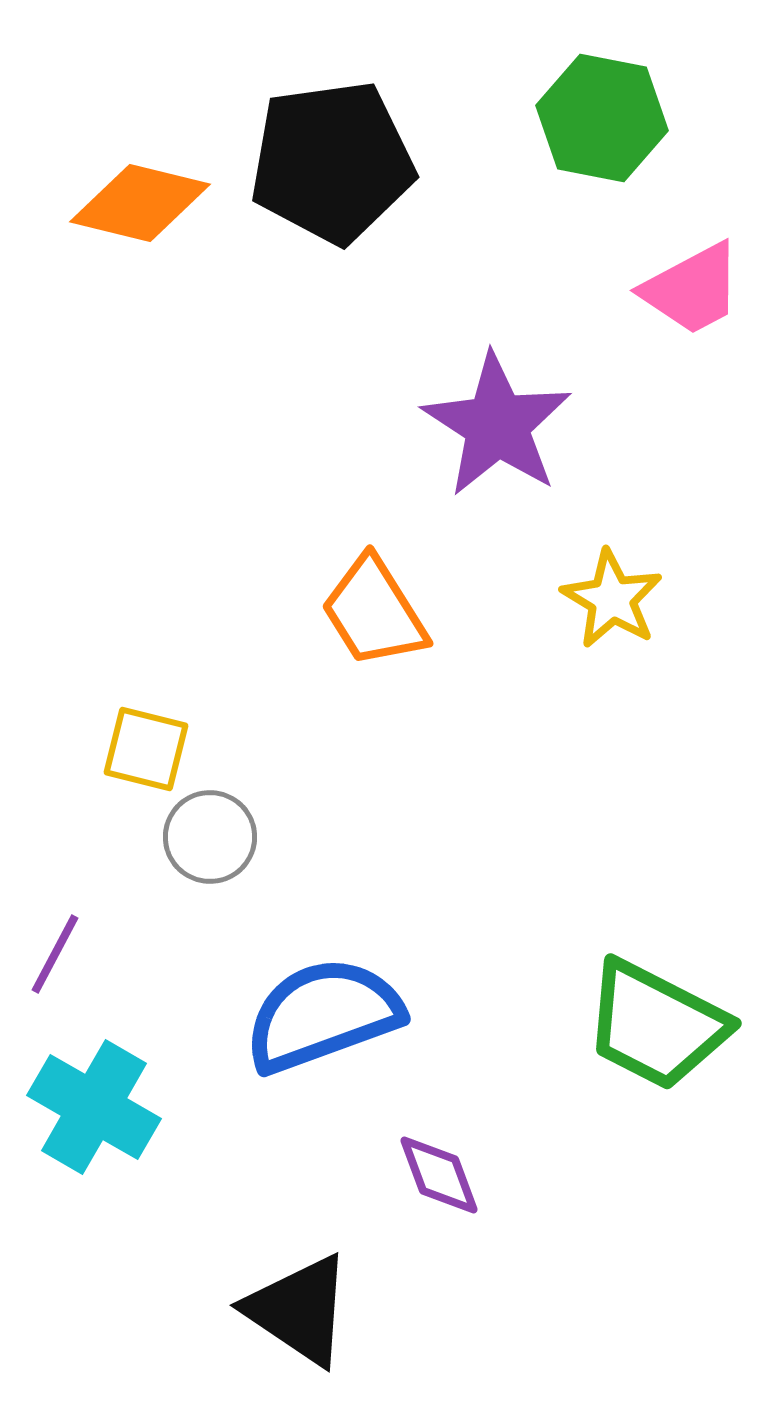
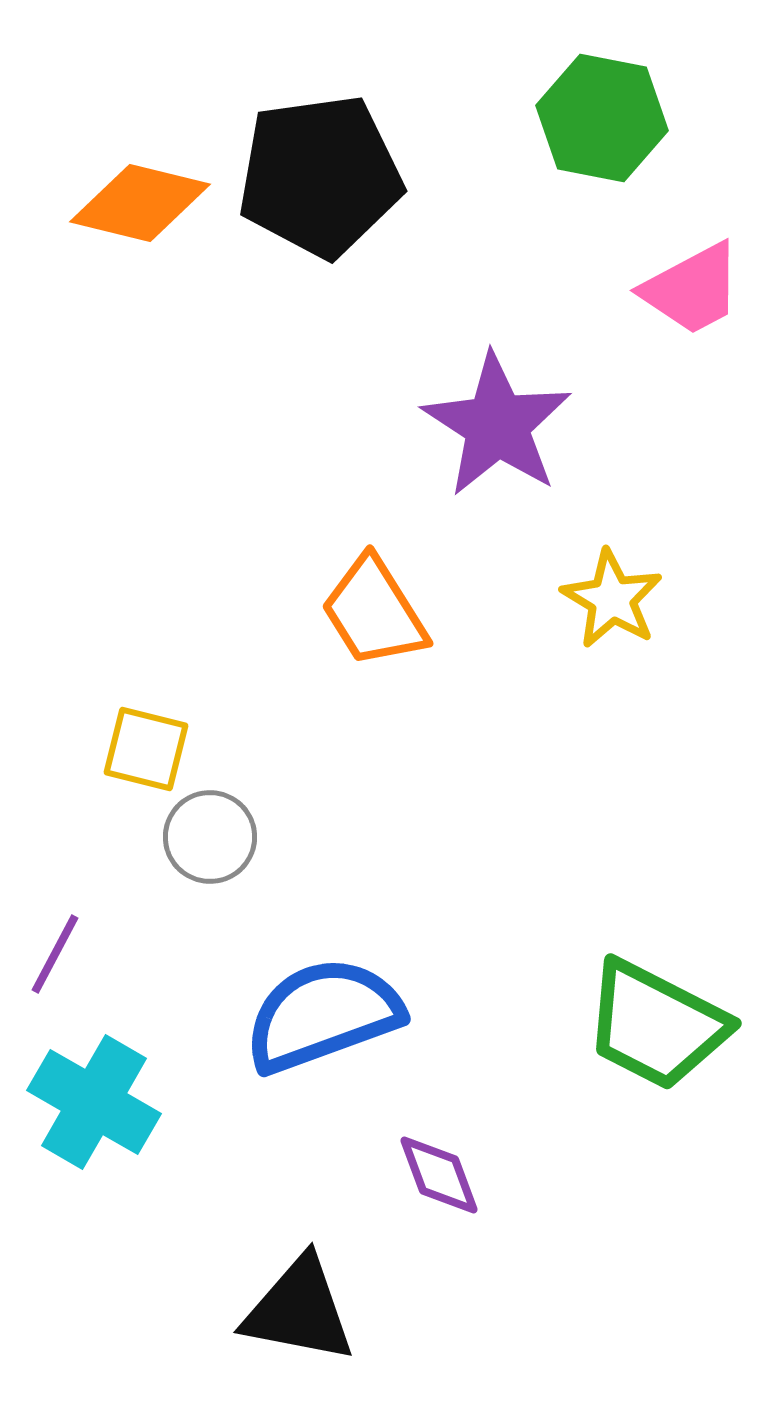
black pentagon: moved 12 px left, 14 px down
cyan cross: moved 5 px up
black triangle: rotated 23 degrees counterclockwise
